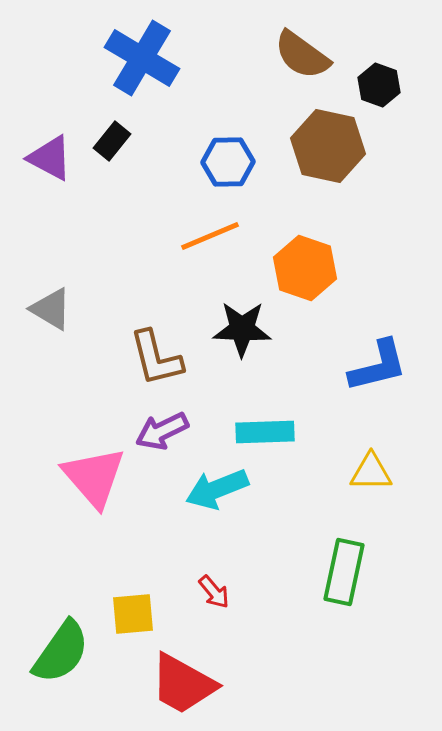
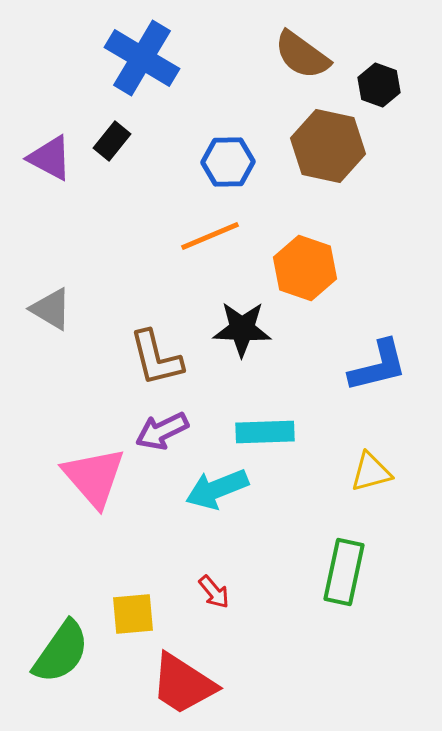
yellow triangle: rotated 15 degrees counterclockwise
red trapezoid: rotated 4 degrees clockwise
